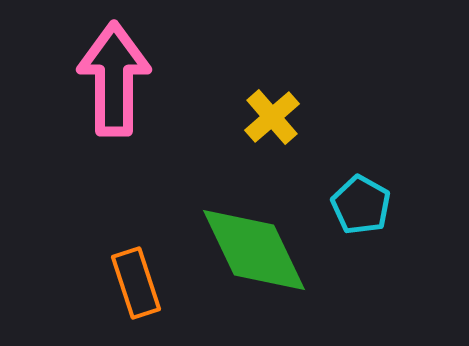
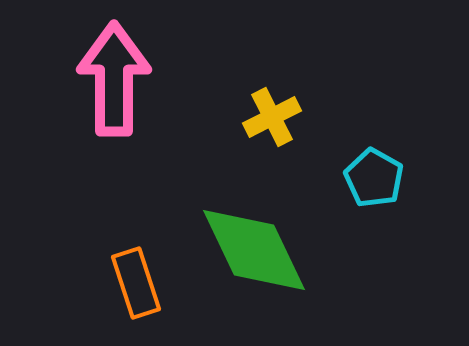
yellow cross: rotated 14 degrees clockwise
cyan pentagon: moved 13 px right, 27 px up
